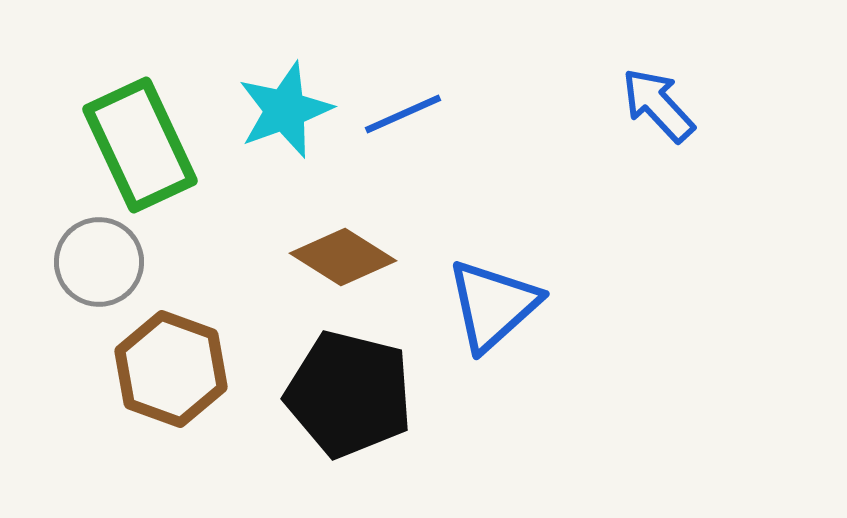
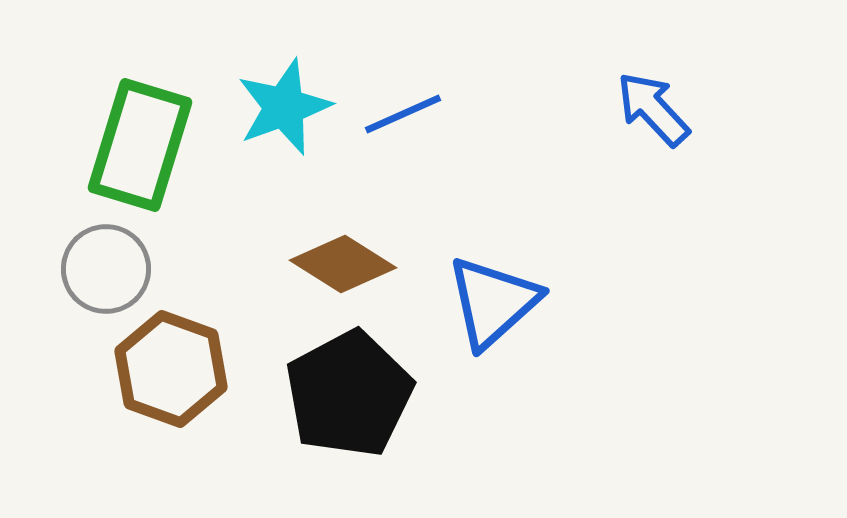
blue arrow: moved 5 px left, 4 px down
cyan star: moved 1 px left, 3 px up
green rectangle: rotated 42 degrees clockwise
brown diamond: moved 7 px down
gray circle: moved 7 px right, 7 px down
blue triangle: moved 3 px up
black pentagon: rotated 30 degrees clockwise
